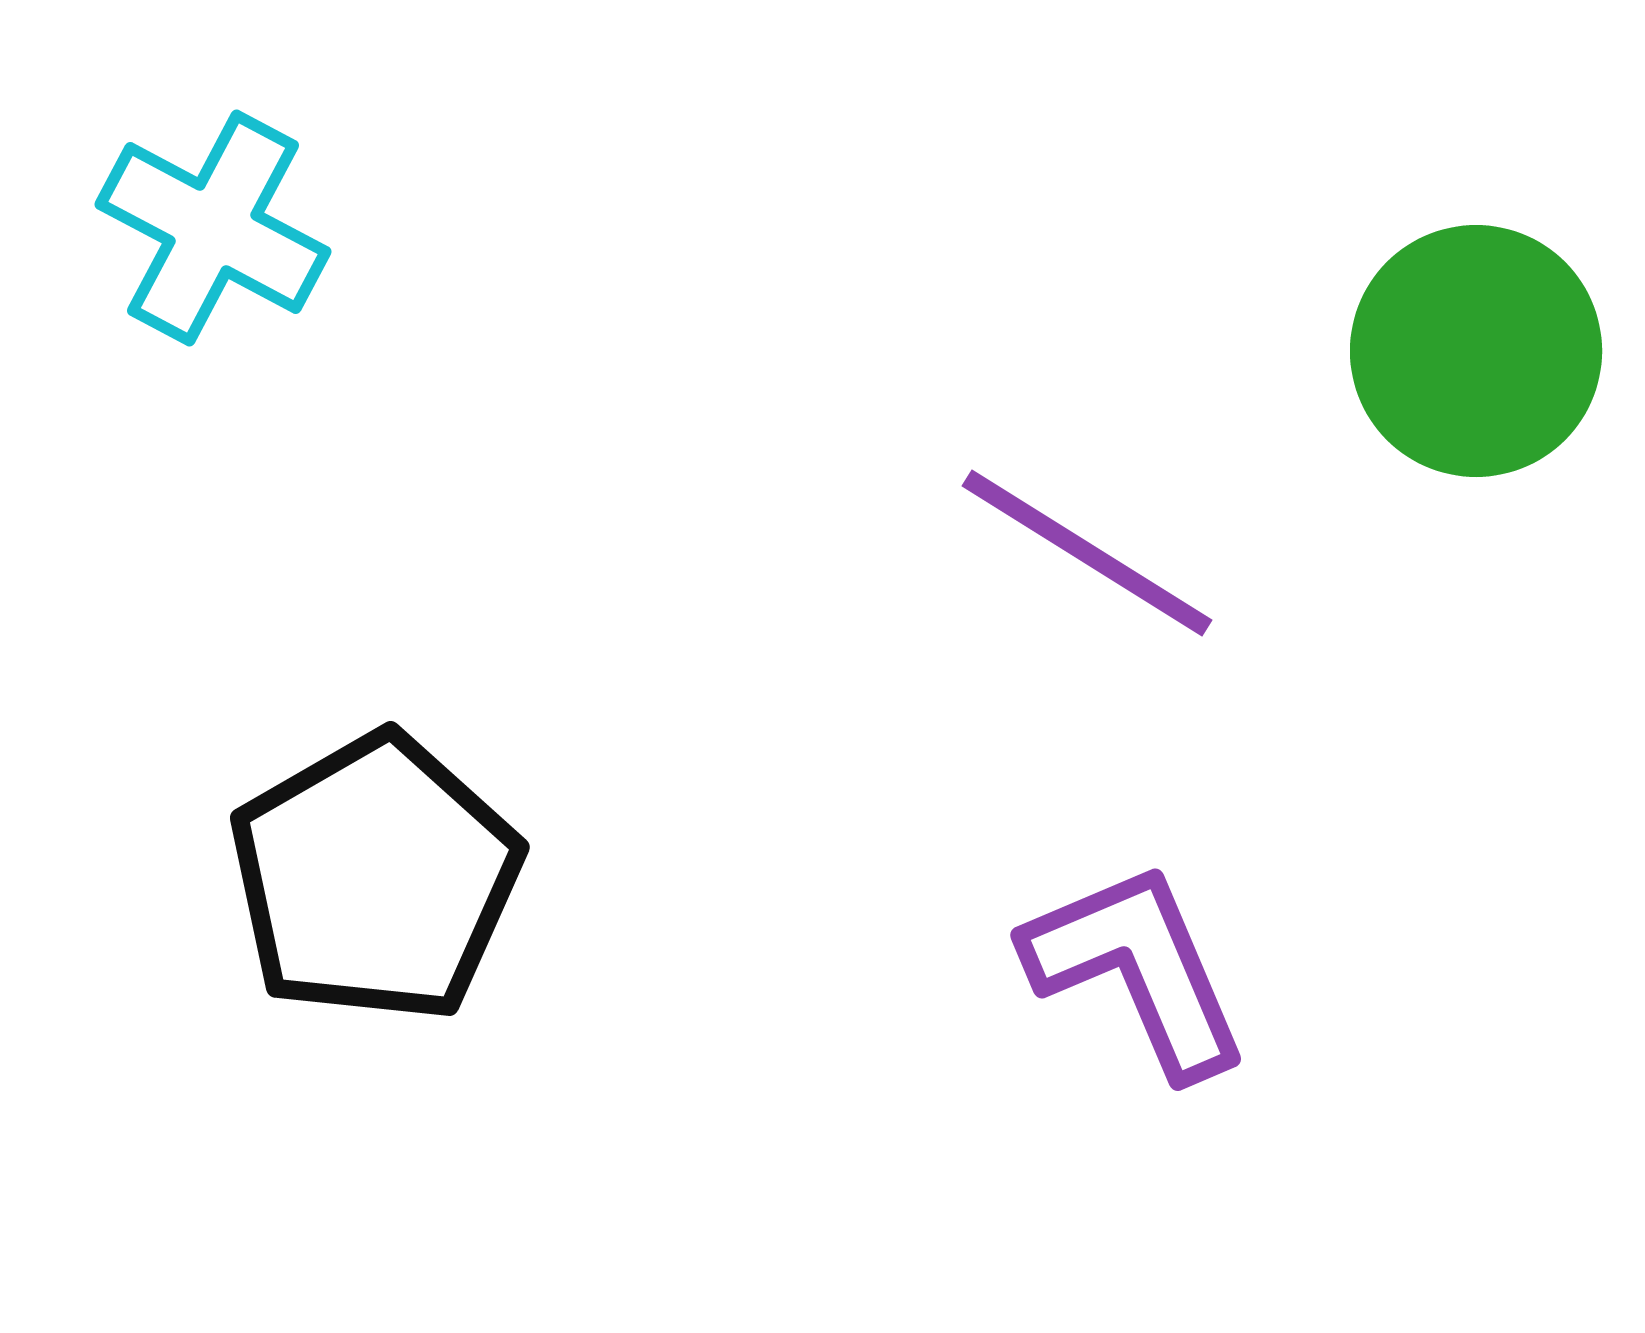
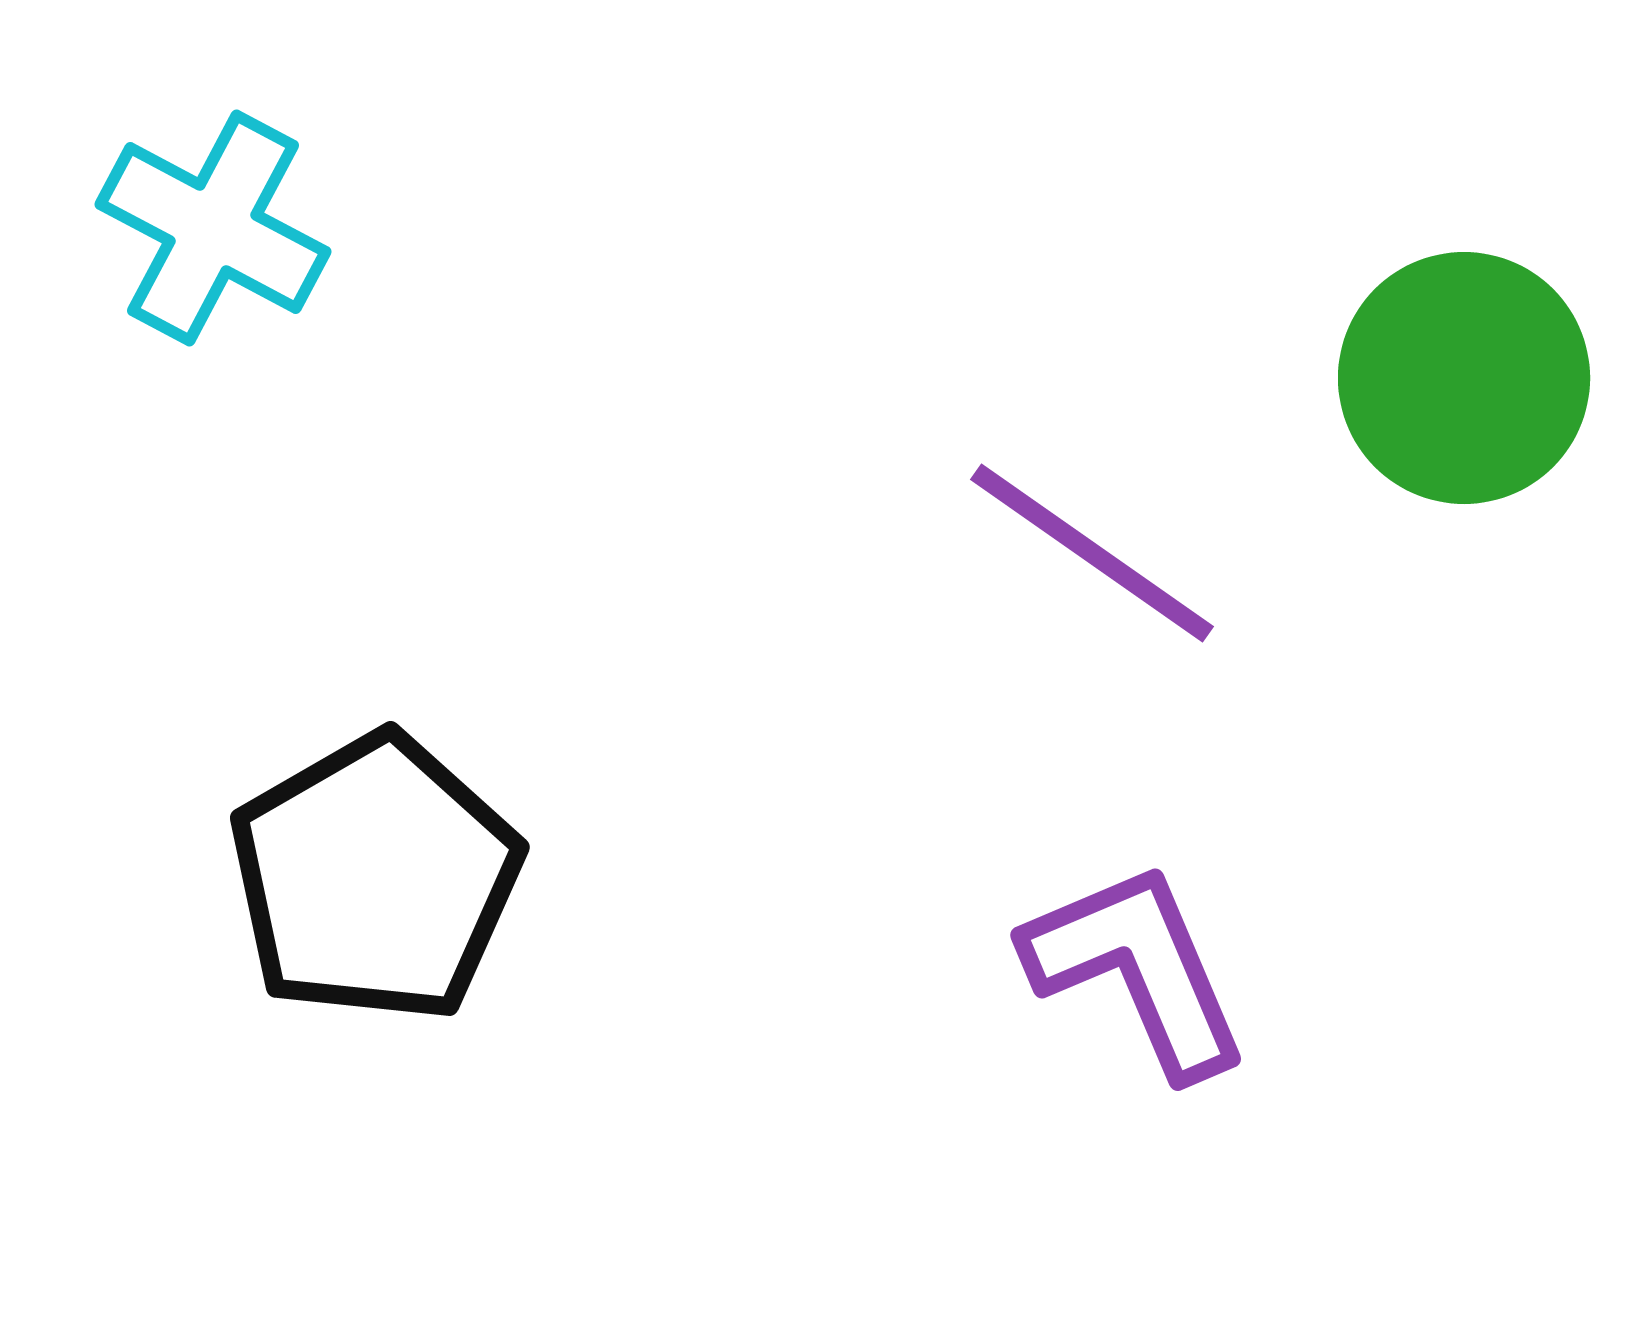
green circle: moved 12 px left, 27 px down
purple line: moved 5 px right; rotated 3 degrees clockwise
